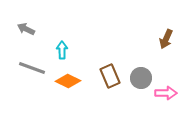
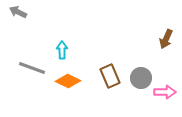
gray arrow: moved 8 px left, 17 px up
pink arrow: moved 1 px left, 1 px up
